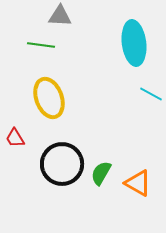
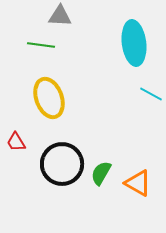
red trapezoid: moved 1 px right, 4 px down
